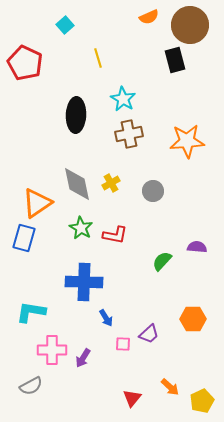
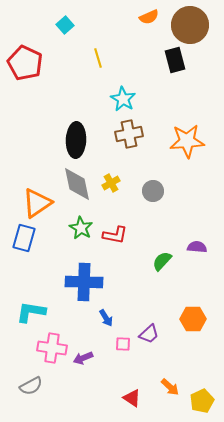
black ellipse: moved 25 px down
pink cross: moved 2 px up; rotated 8 degrees clockwise
purple arrow: rotated 36 degrees clockwise
red triangle: rotated 36 degrees counterclockwise
